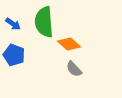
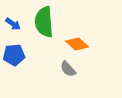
orange diamond: moved 8 px right
blue pentagon: rotated 25 degrees counterclockwise
gray semicircle: moved 6 px left
